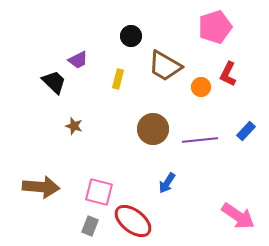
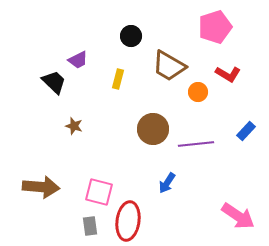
brown trapezoid: moved 4 px right
red L-shape: rotated 85 degrees counterclockwise
orange circle: moved 3 px left, 5 px down
purple line: moved 4 px left, 4 px down
red ellipse: moved 5 px left; rotated 60 degrees clockwise
gray rectangle: rotated 30 degrees counterclockwise
